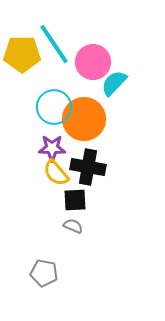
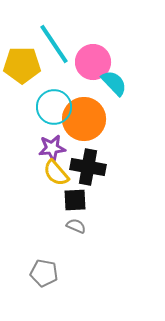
yellow pentagon: moved 11 px down
cyan semicircle: rotated 92 degrees clockwise
purple star: rotated 8 degrees counterclockwise
gray semicircle: moved 3 px right
